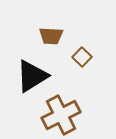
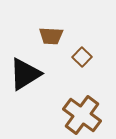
black triangle: moved 7 px left, 2 px up
brown cross: moved 21 px right; rotated 27 degrees counterclockwise
